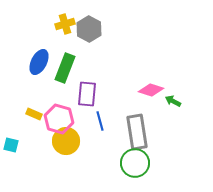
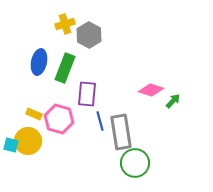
gray hexagon: moved 6 px down
blue ellipse: rotated 15 degrees counterclockwise
green arrow: rotated 105 degrees clockwise
gray rectangle: moved 16 px left
yellow circle: moved 38 px left
